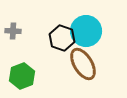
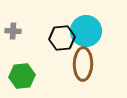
black hexagon: rotated 25 degrees counterclockwise
brown ellipse: rotated 32 degrees clockwise
green hexagon: rotated 15 degrees clockwise
